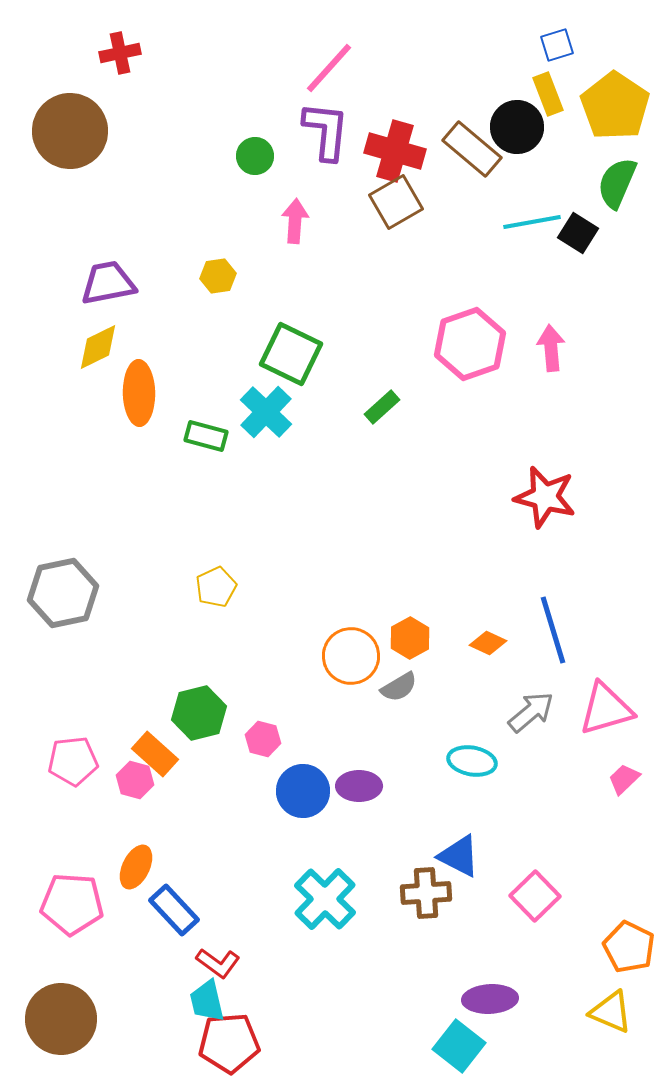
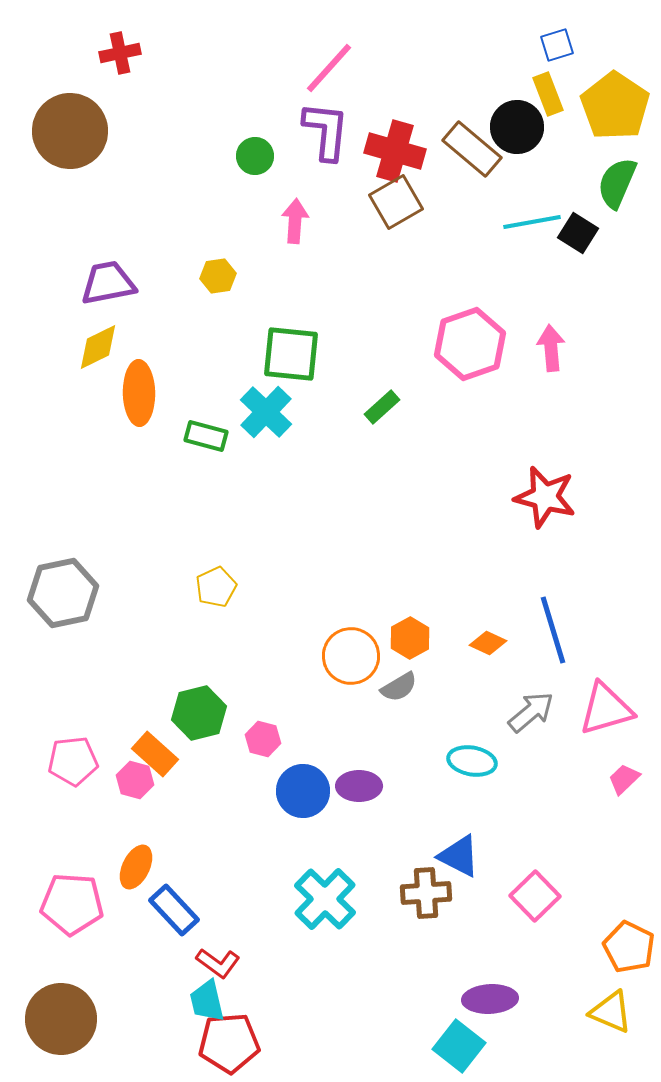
green square at (291, 354): rotated 20 degrees counterclockwise
